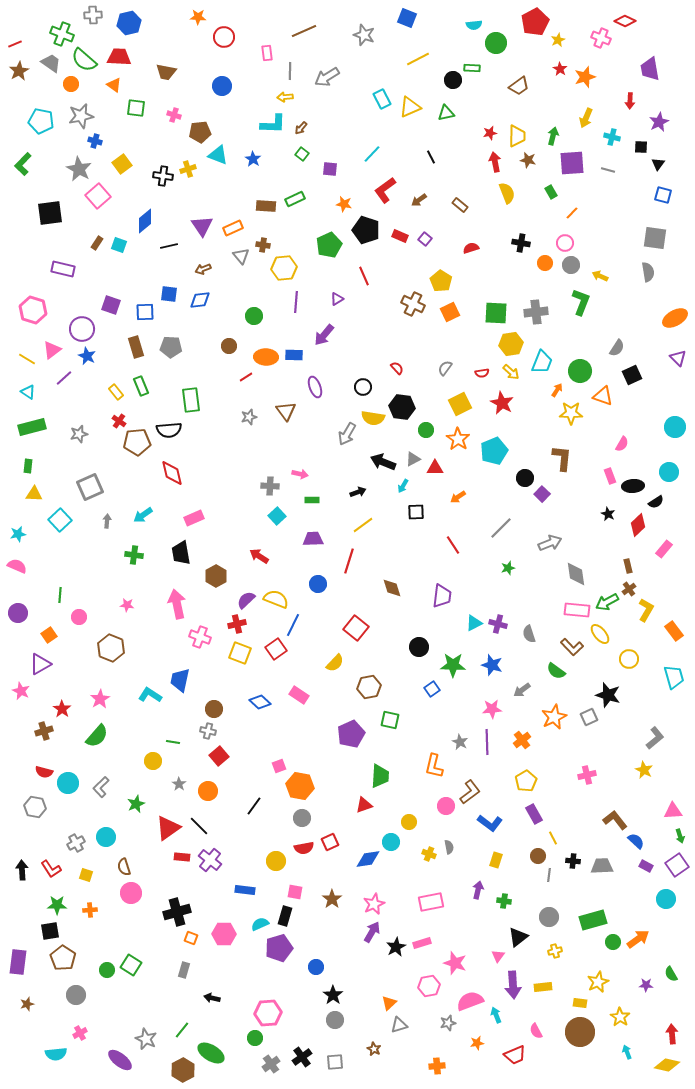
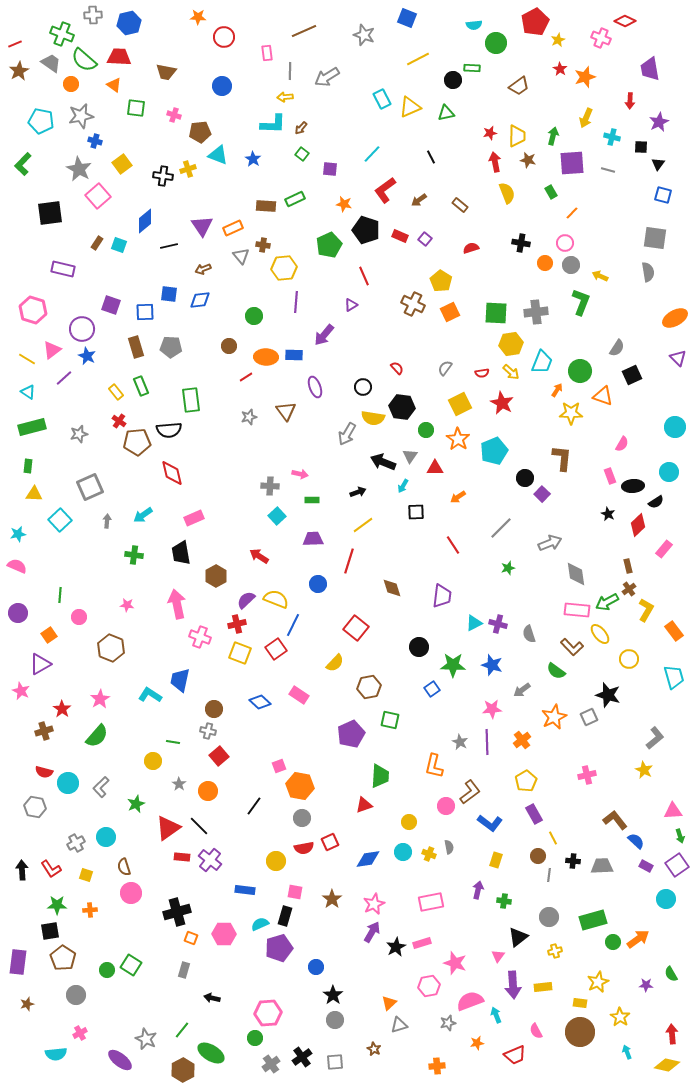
purple triangle at (337, 299): moved 14 px right, 6 px down
gray triangle at (413, 459): moved 3 px left, 3 px up; rotated 28 degrees counterclockwise
cyan circle at (391, 842): moved 12 px right, 10 px down
